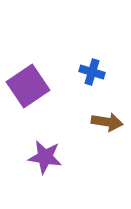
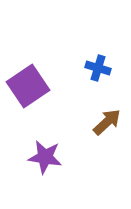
blue cross: moved 6 px right, 4 px up
brown arrow: rotated 52 degrees counterclockwise
